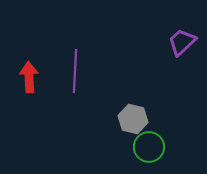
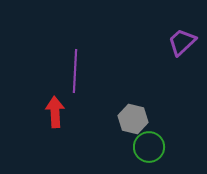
red arrow: moved 26 px right, 35 px down
